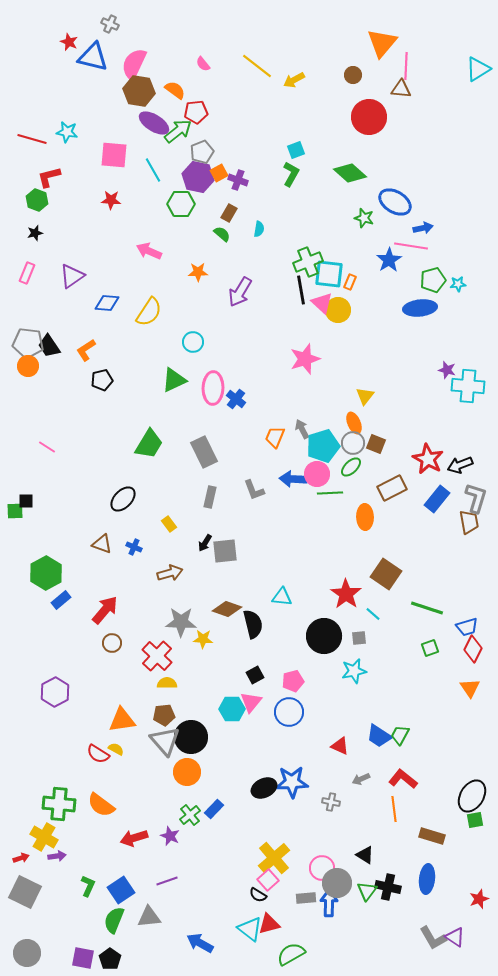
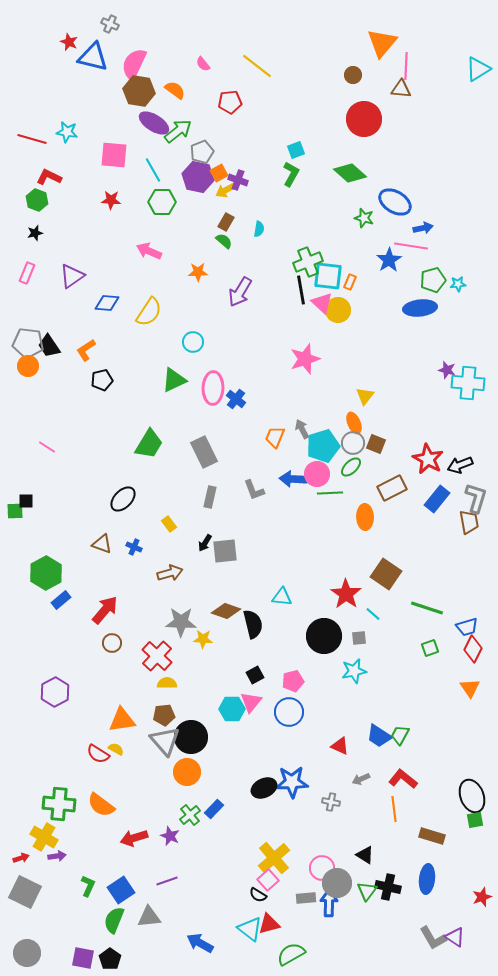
yellow arrow at (294, 80): moved 68 px left, 110 px down
red pentagon at (196, 112): moved 34 px right, 10 px up
red circle at (369, 117): moved 5 px left, 2 px down
red L-shape at (49, 177): rotated 40 degrees clockwise
green hexagon at (181, 204): moved 19 px left, 2 px up
brown rectangle at (229, 213): moved 3 px left, 9 px down
green semicircle at (222, 234): moved 2 px right, 7 px down
cyan square at (329, 274): moved 1 px left, 2 px down
cyan cross at (468, 386): moved 3 px up
brown diamond at (227, 609): moved 1 px left, 2 px down
black ellipse at (472, 796): rotated 52 degrees counterclockwise
red star at (479, 899): moved 3 px right, 2 px up
